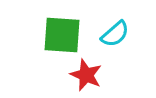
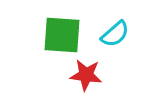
red star: rotated 16 degrees counterclockwise
